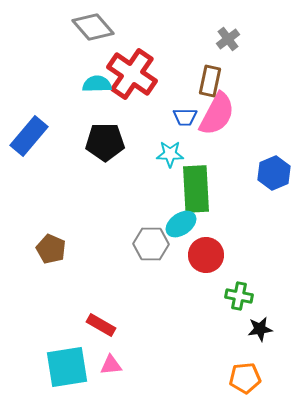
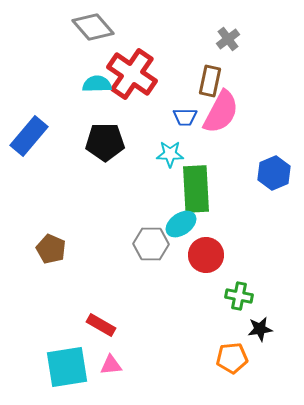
pink semicircle: moved 4 px right, 2 px up
orange pentagon: moved 13 px left, 20 px up
